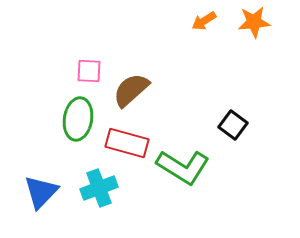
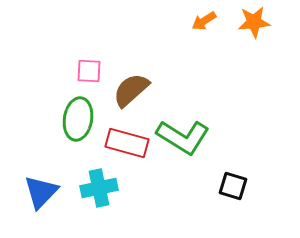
black square: moved 61 px down; rotated 20 degrees counterclockwise
green L-shape: moved 30 px up
cyan cross: rotated 9 degrees clockwise
